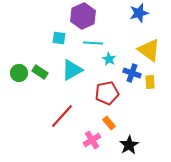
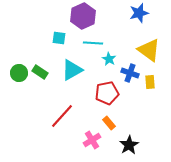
blue cross: moved 2 px left
